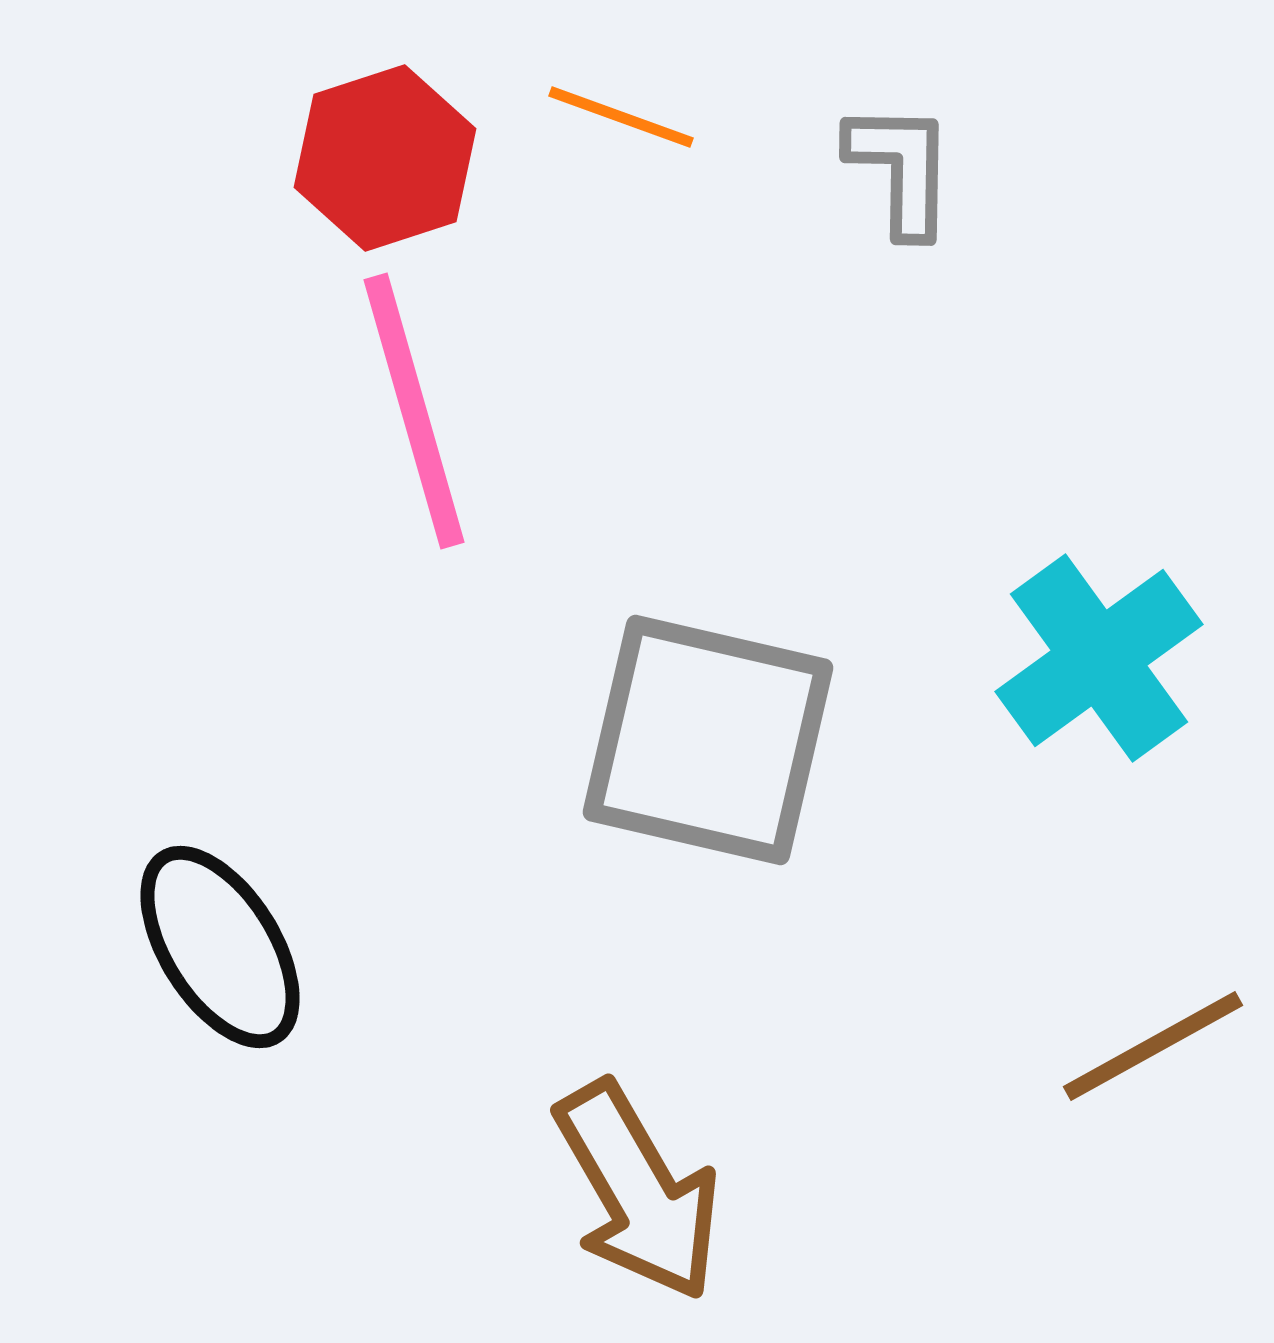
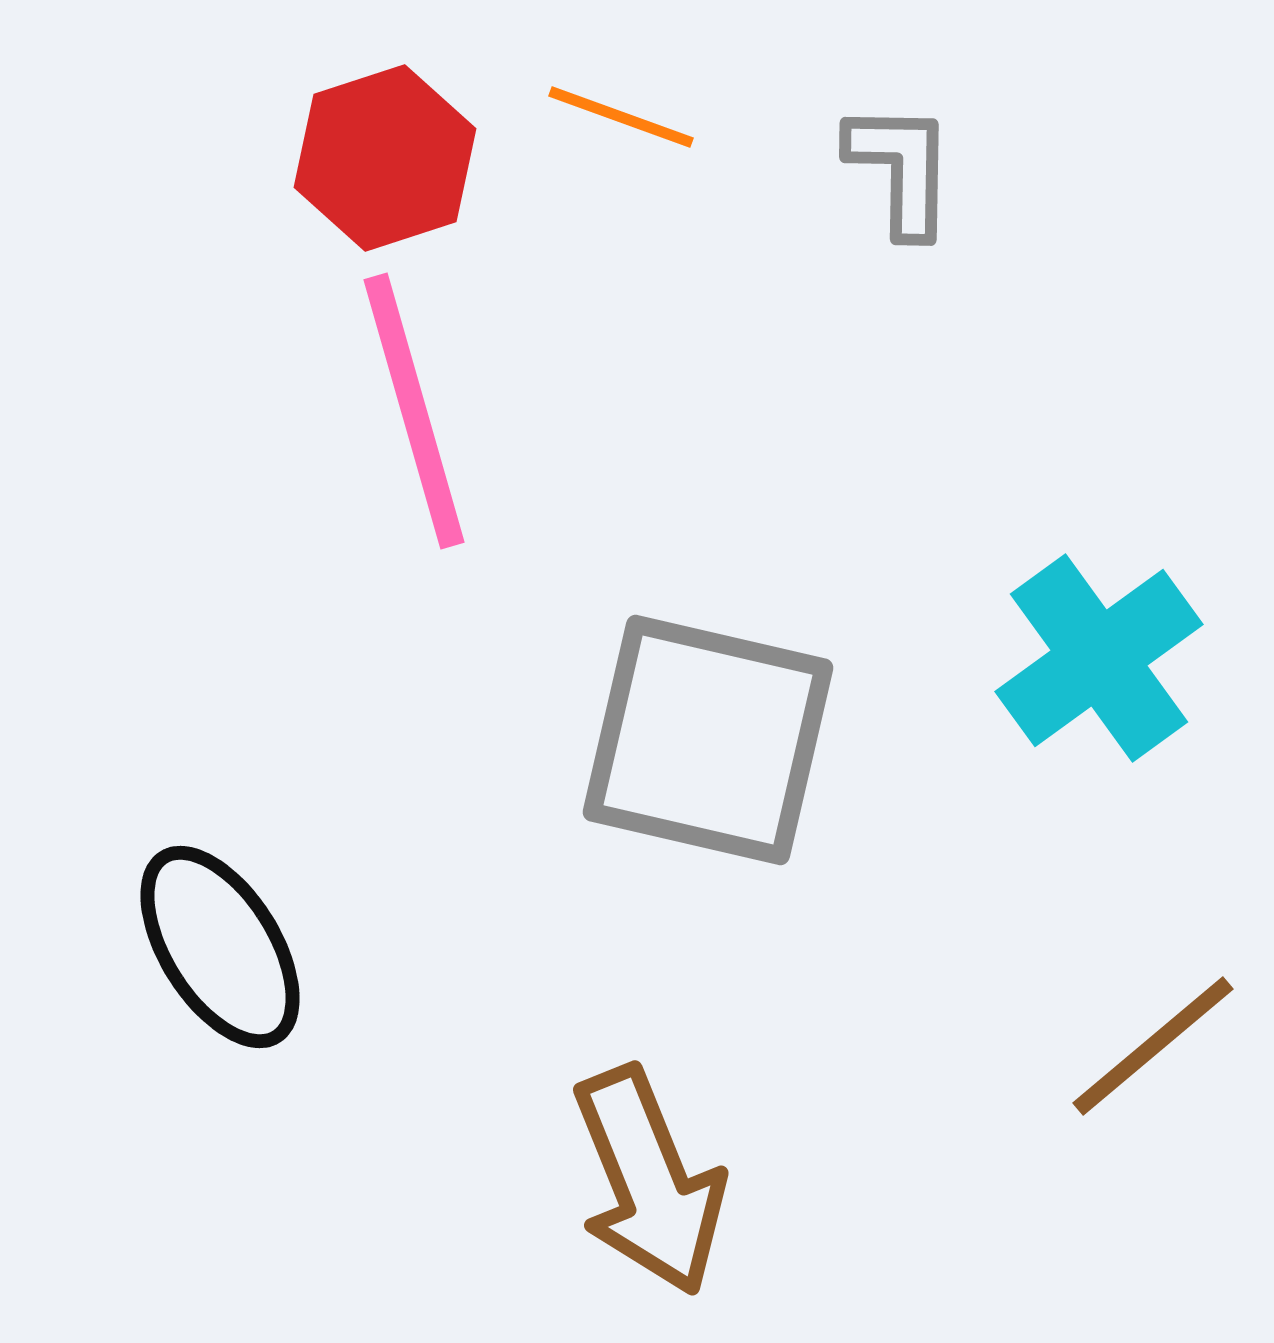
brown line: rotated 11 degrees counterclockwise
brown arrow: moved 11 px right, 10 px up; rotated 8 degrees clockwise
